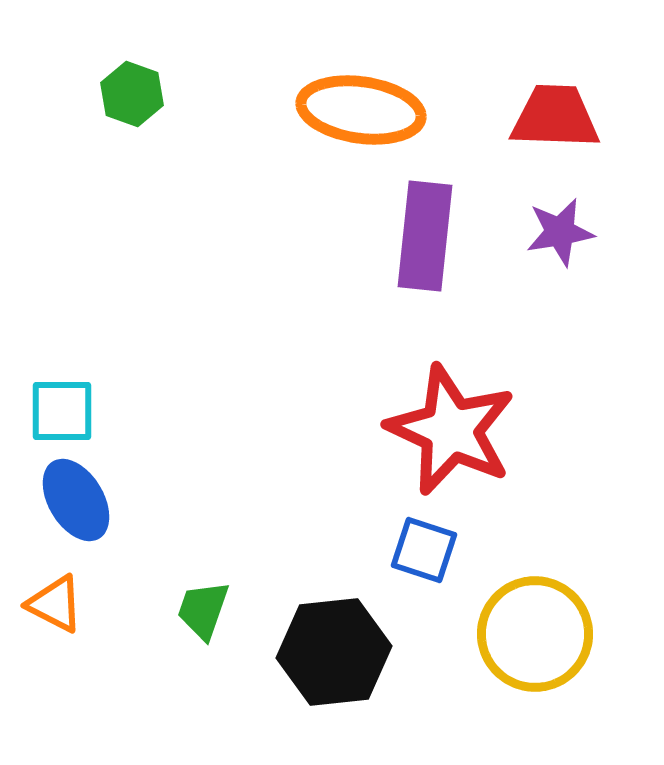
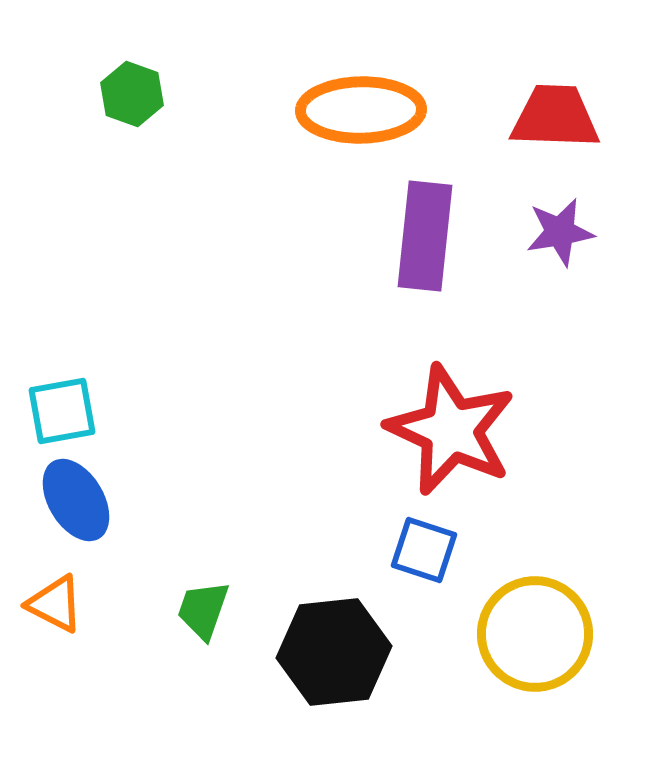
orange ellipse: rotated 9 degrees counterclockwise
cyan square: rotated 10 degrees counterclockwise
